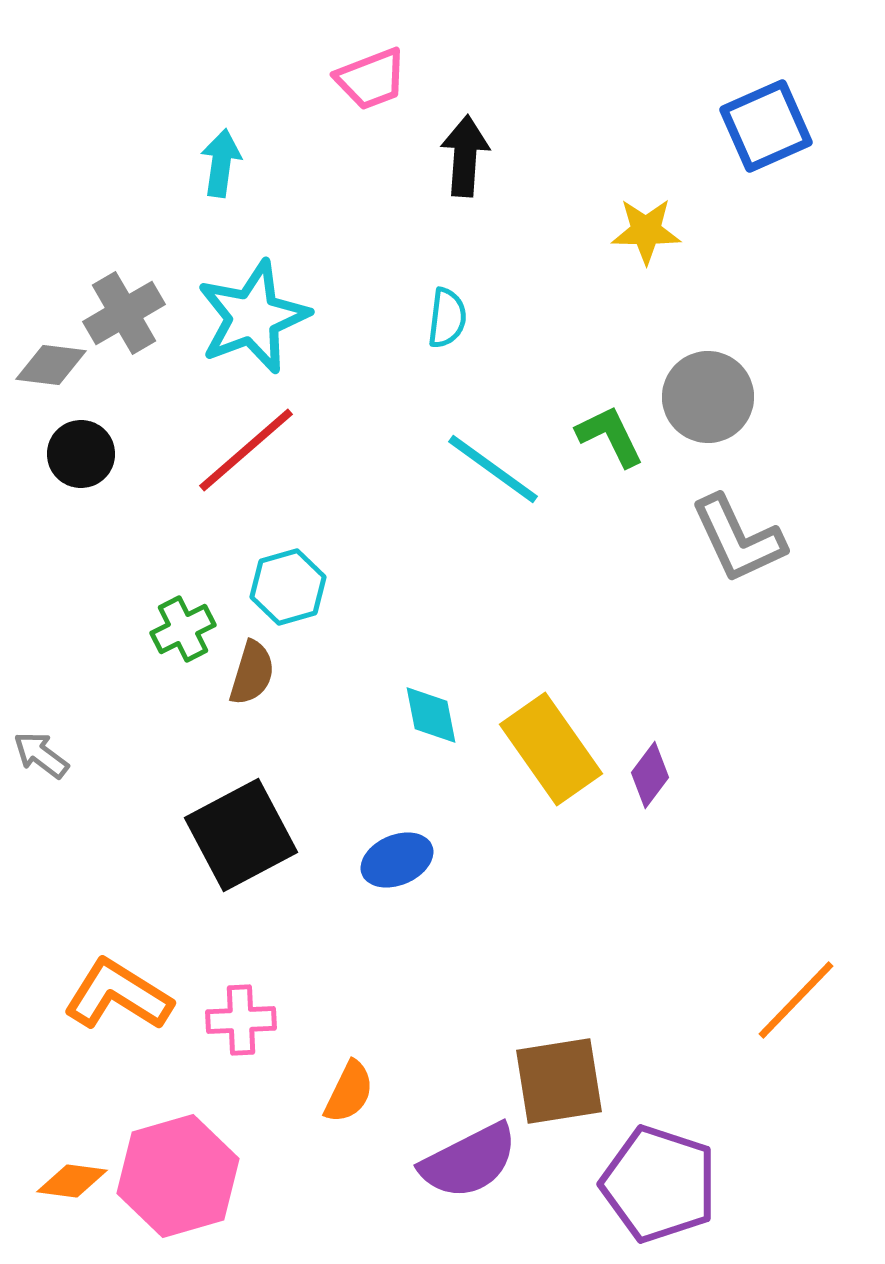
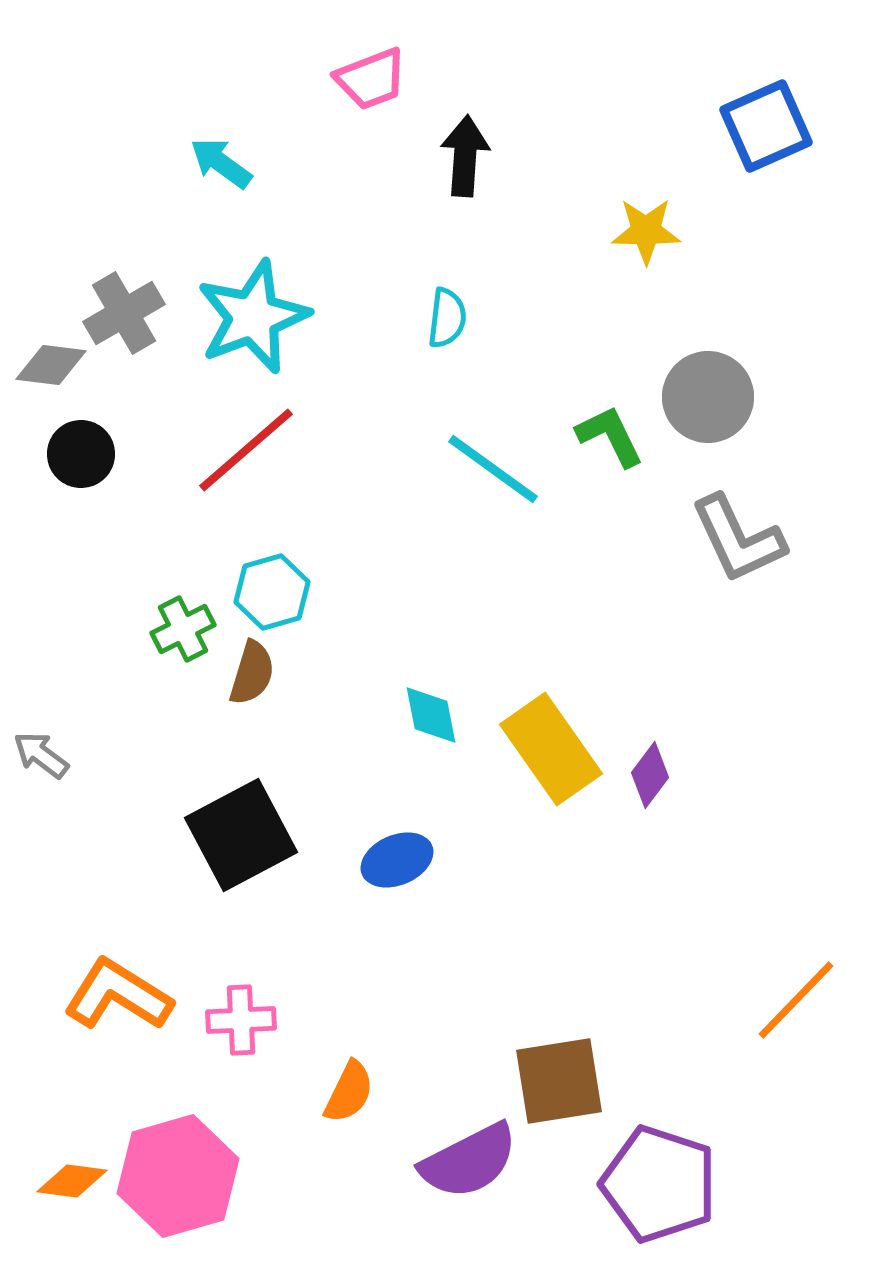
cyan arrow: rotated 62 degrees counterclockwise
cyan hexagon: moved 16 px left, 5 px down
